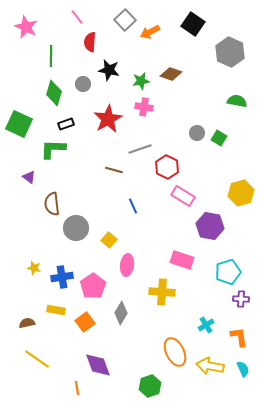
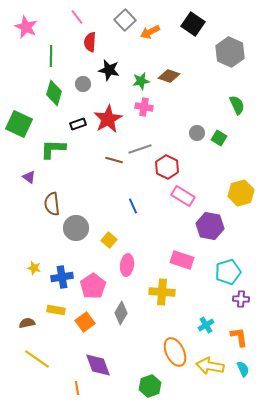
brown diamond at (171, 74): moved 2 px left, 2 px down
green semicircle at (237, 101): moved 4 px down; rotated 54 degrees clockwise
black rectangle at (66, 124): moved 12 px right
brown line at (114, 170): moved 10 px up
